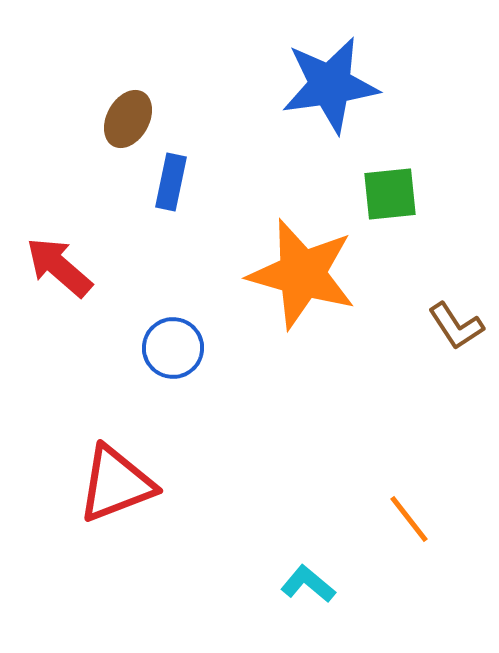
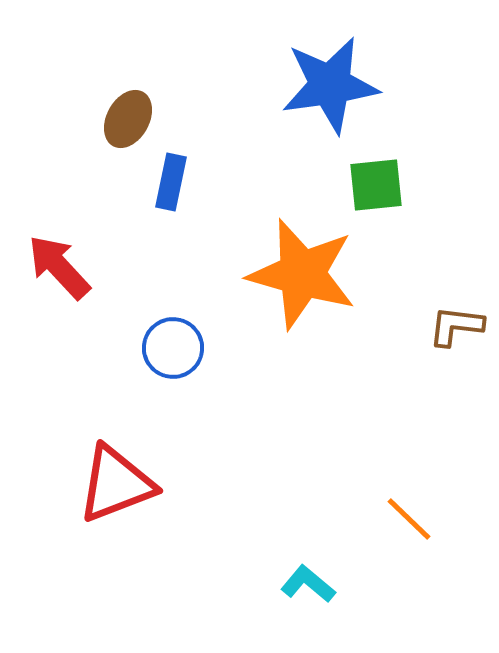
green square: moved 14 px left, 9 px up
red arrow: rotated 6 degrees clockwise
brown L-shape: rotated 130 degrees clockwise
orange line: rotated 8 degrees counterclockwise
